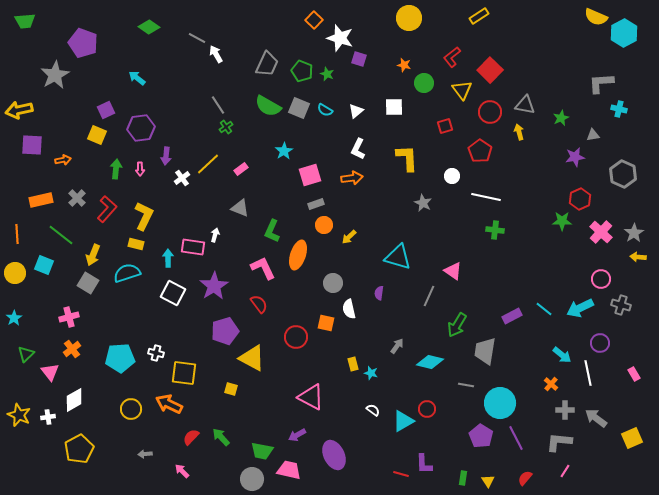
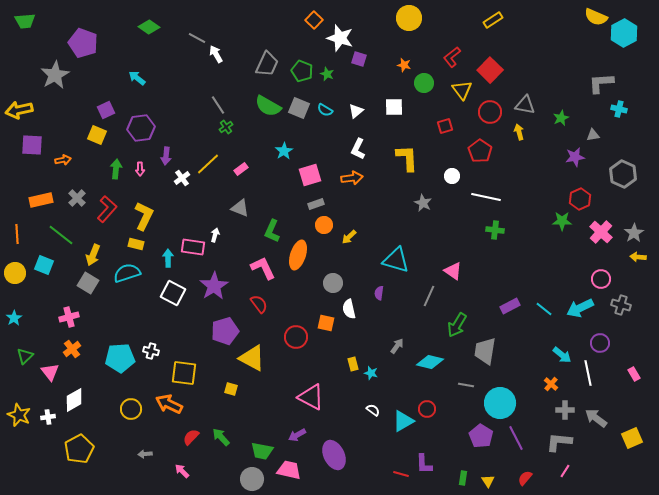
yellow rectangle at (479, 16): moved 14 px right, 4 px down
cyan triangle at (398, 257): moved 2 px left, 3 px down
purple rectangle at (512, 316): moved 2 px left, 10 px up
white cross at (156, 353): moved 5 px left, 2 px up
green triangle at (26, 354): moved 1 px left, 2 px down
